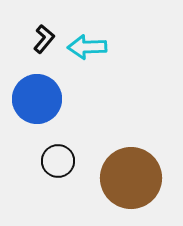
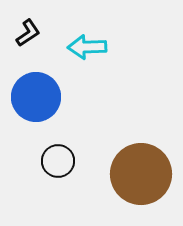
black L-shape: moved 16 px left, 6 px up; rotated 16 degrees clockwise
blue circle: moved 1 px left, 2 px up
brown circle: moved 10 px right, 4 px up
